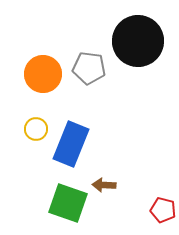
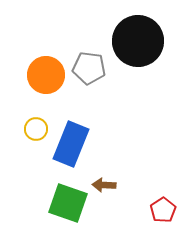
orange circle: moved 3 px right, 1 px down
red pentagon: rotated 25 degrees clockwise
